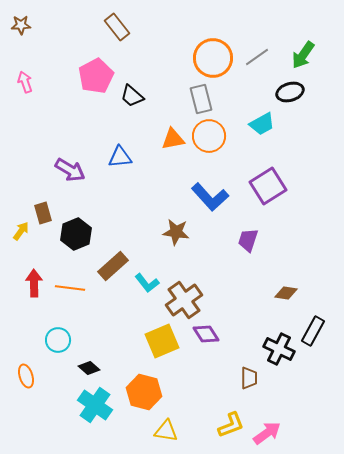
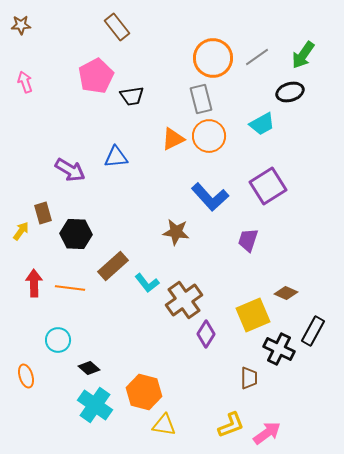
black trapezoid at (132, 96): rotated 50 degrees counterclockwise
orange triangle at (173, 139): rotated 15 degrees counterclockwise
blue triangle at (120, 157): moved 4 px left
black hexagon at (76, 234): rotated 24 degrees clockwise
brown diamond at (286, 293): rotated 15 degrees clockwise
purple diamond at (206, 334): rotated 64 degrees clockwise
yellow square at (162, 341): moved 91 px right, 26 px up
yellow triangle at (166, 431): moved 2 px left, 6 px up
